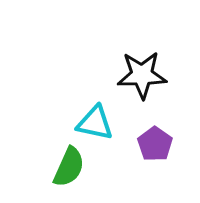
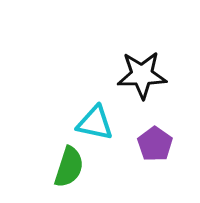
green semicircle: rotated 6 degrees counterclockwise
